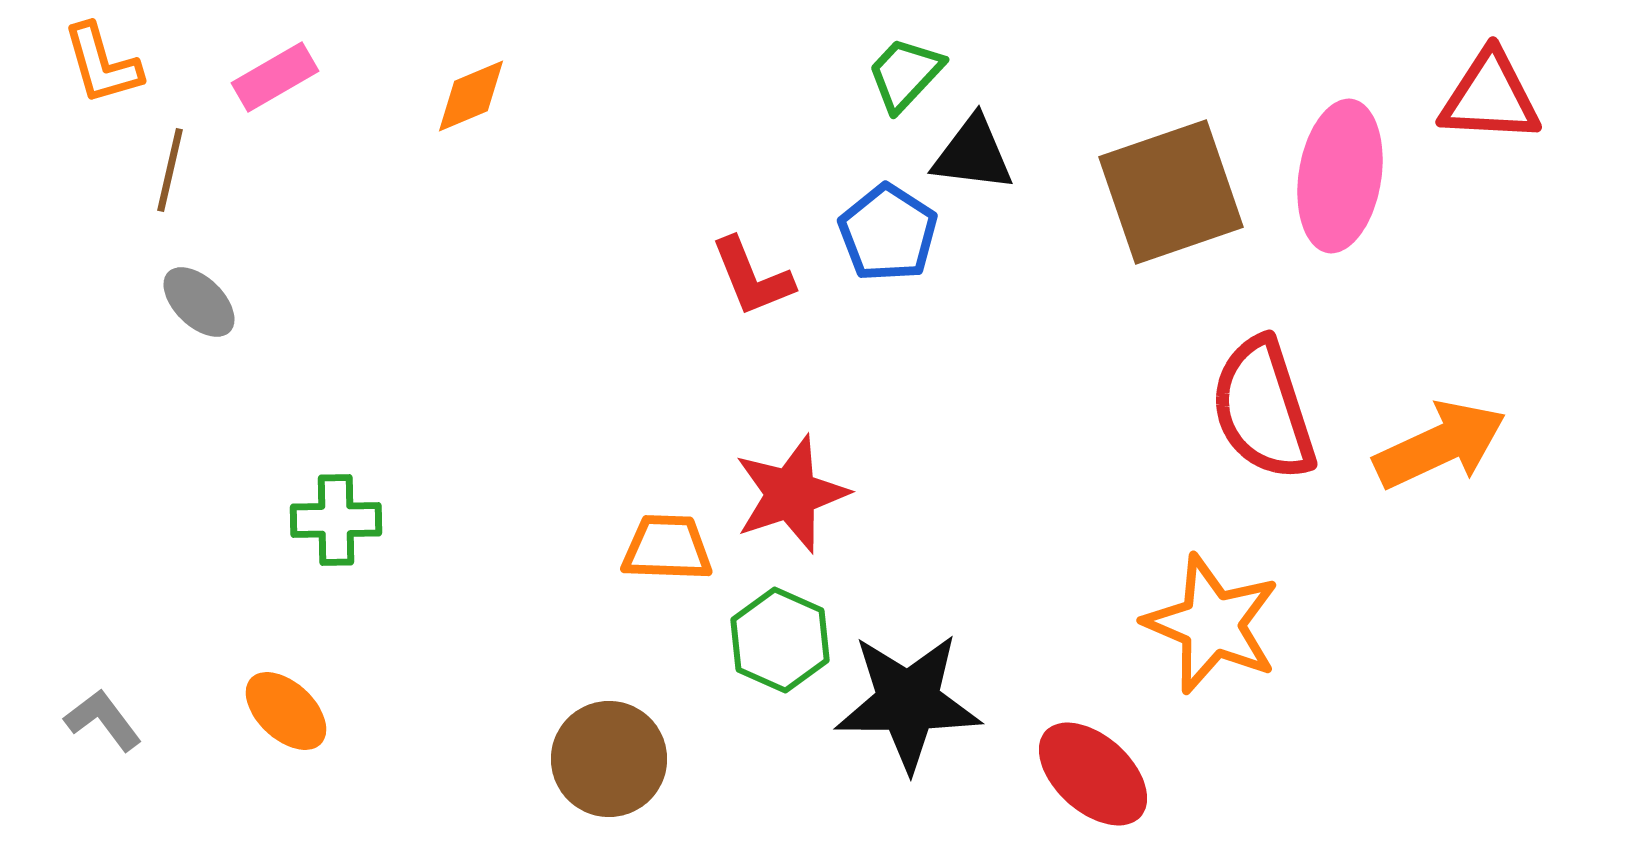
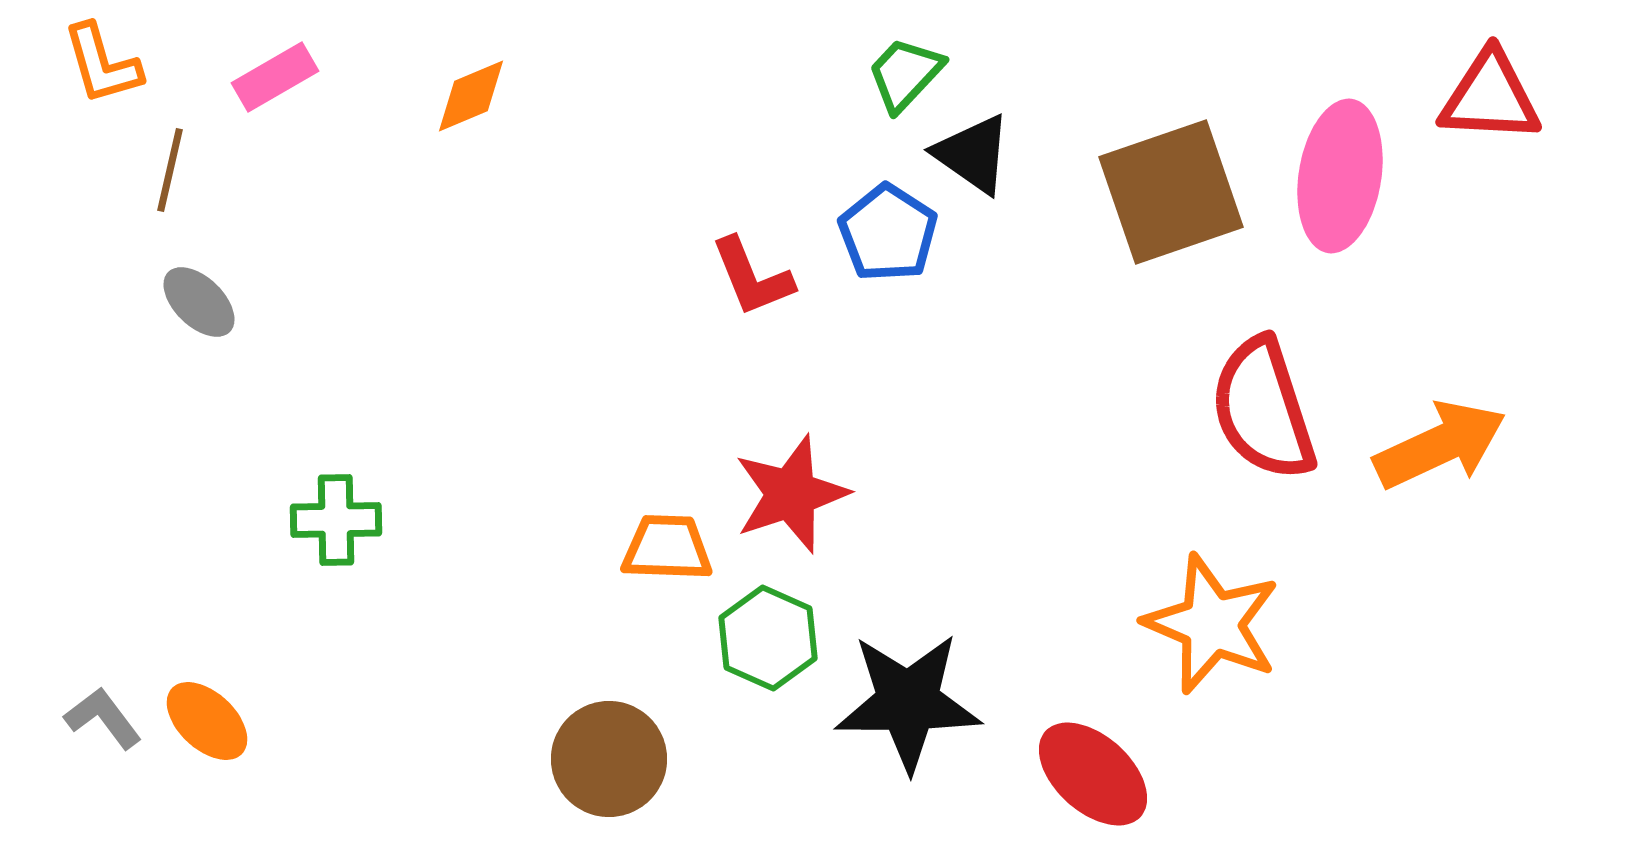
black triangle: rotated 28 degrees clockwise
green hexagon: moved 12 px left, 2 px up
orange ellipse: moved 79 px left, 10 px down
gray L-shape: moved 2 px up
